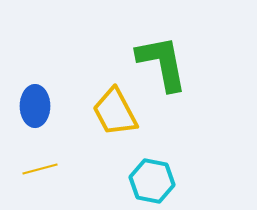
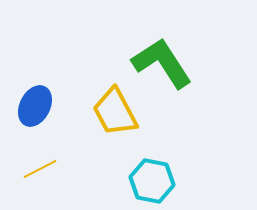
green L-shape: rotated 22 degrees counterclockwise
blue ellipse: rotated 27 degrees clockwise
yellow line: rotated 12 degrees counterclockwise
